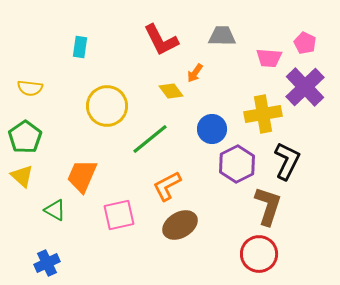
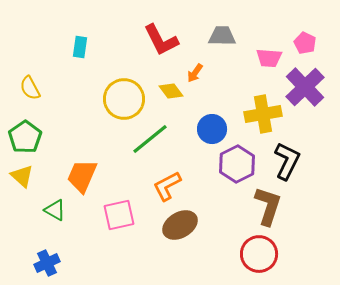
yellow semicircle: rotated 55 degrees clockwise
yellow circle: moved 17 px right, 7 px up
